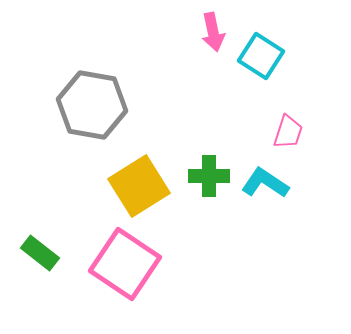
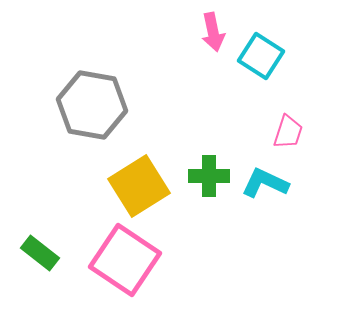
cyan L-shape: rotated 9 degrees counterclockwise
pink square: moved 4 px up
